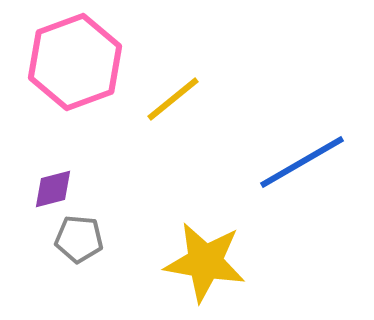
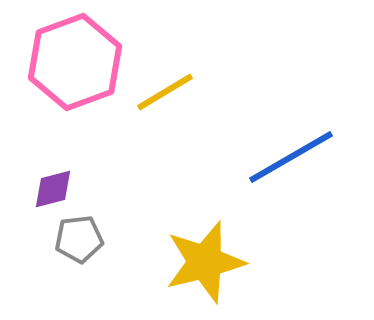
yellow line: moved 8 px left, 7 px up; rotated 8 degrees clockwise
blue line: moved 11 px left, 5 px up
gray pentagon: rotated 12 degrees counterclockwise
yellow star: rotated 24 degrees counterclockwise
